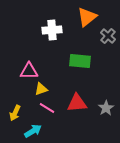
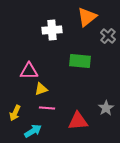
red triangle: moved 1 px right, 18 px down
pink line: rotated 28 degrees counterclockwise
